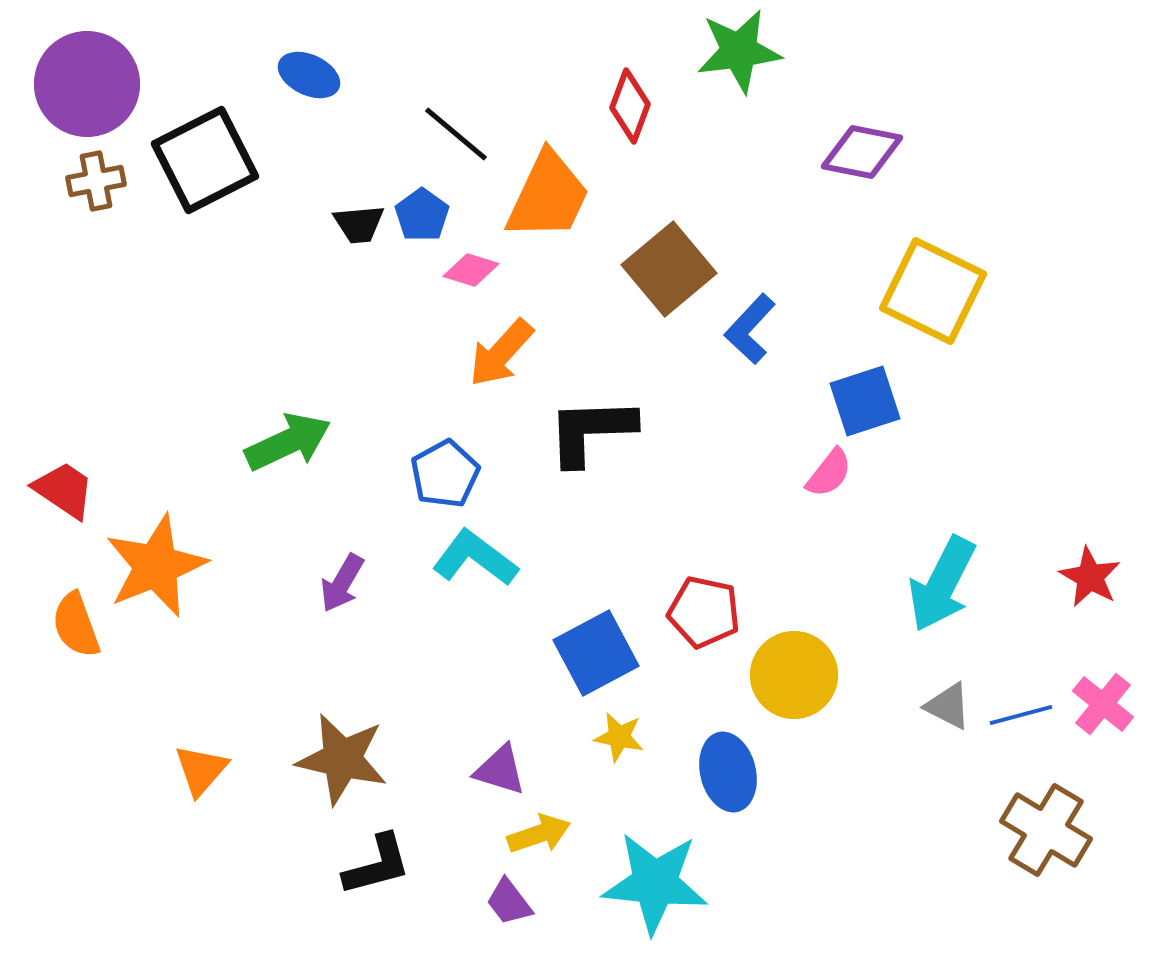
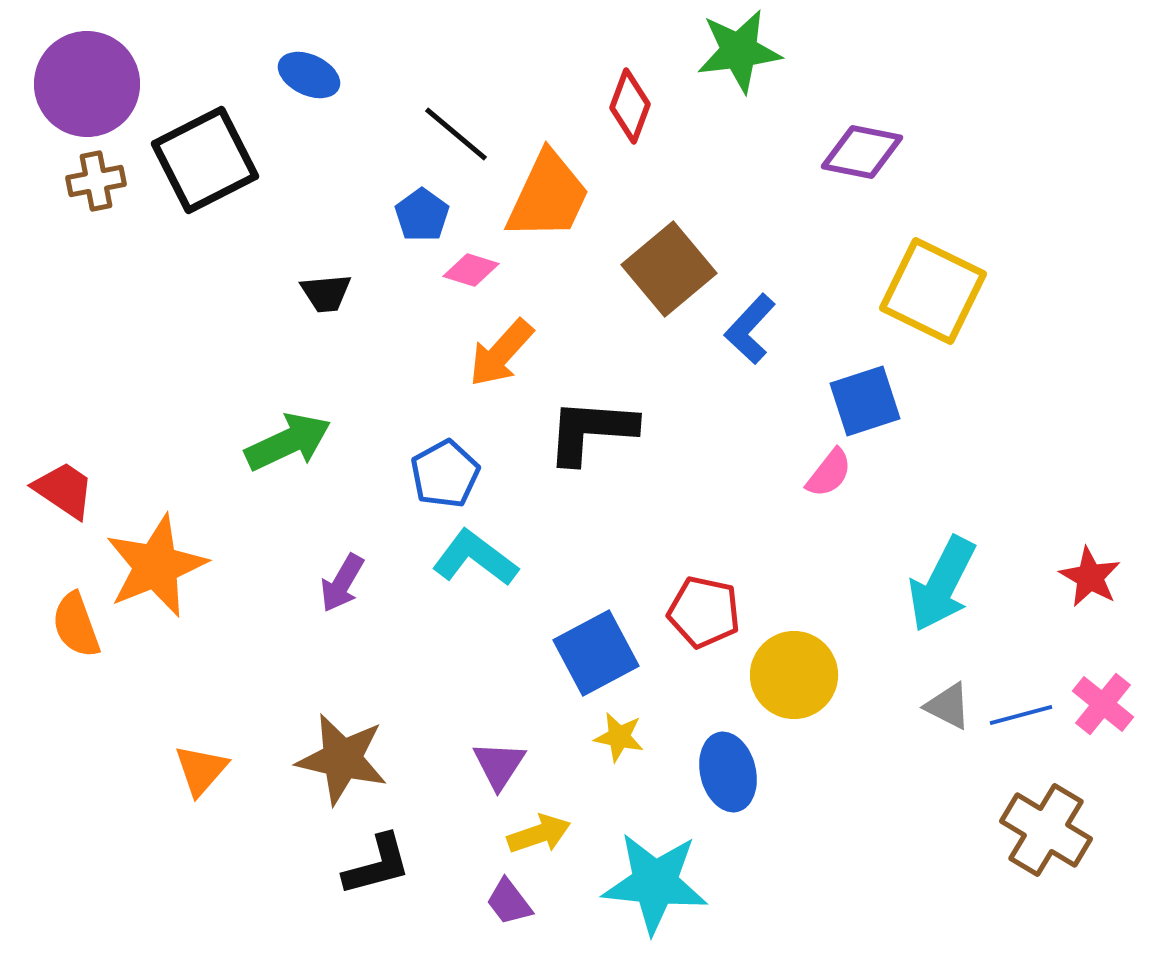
black trapezoid at (359, 224): moved 33 px left, 69 px down
black L-shape at (591, 431): rotated 6 degrees clockwise
purple triangle at (500, 770): moved 1 px left, 5 px up; rotated 46 degrees clockwise
